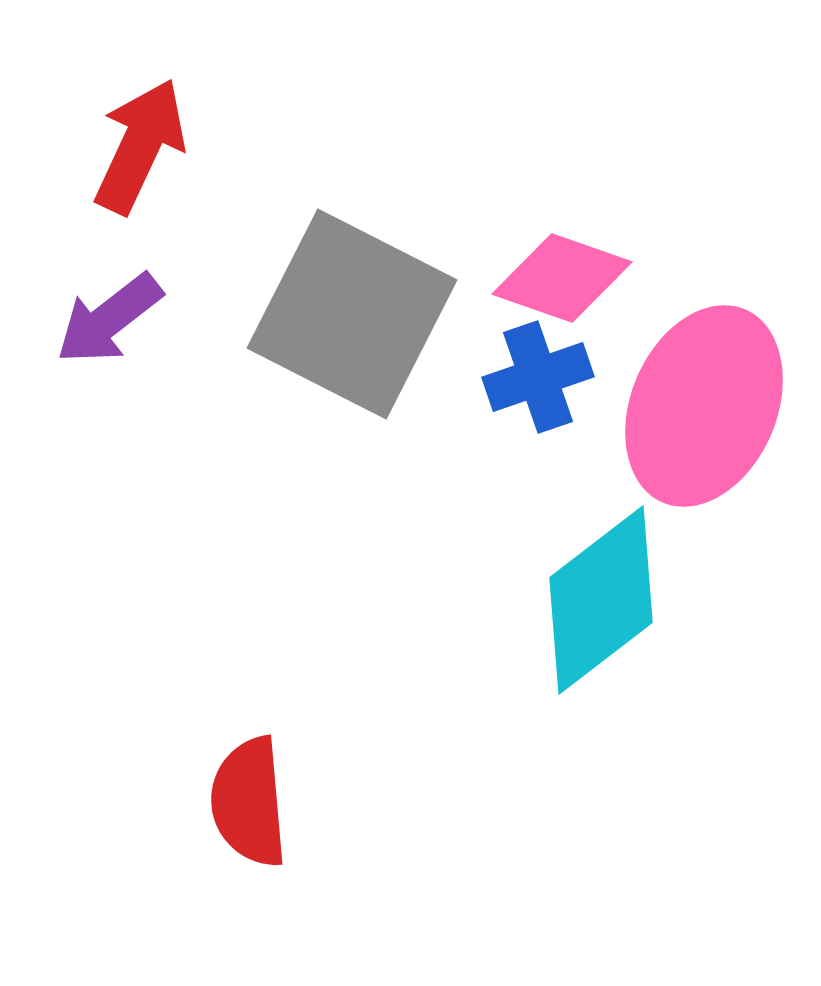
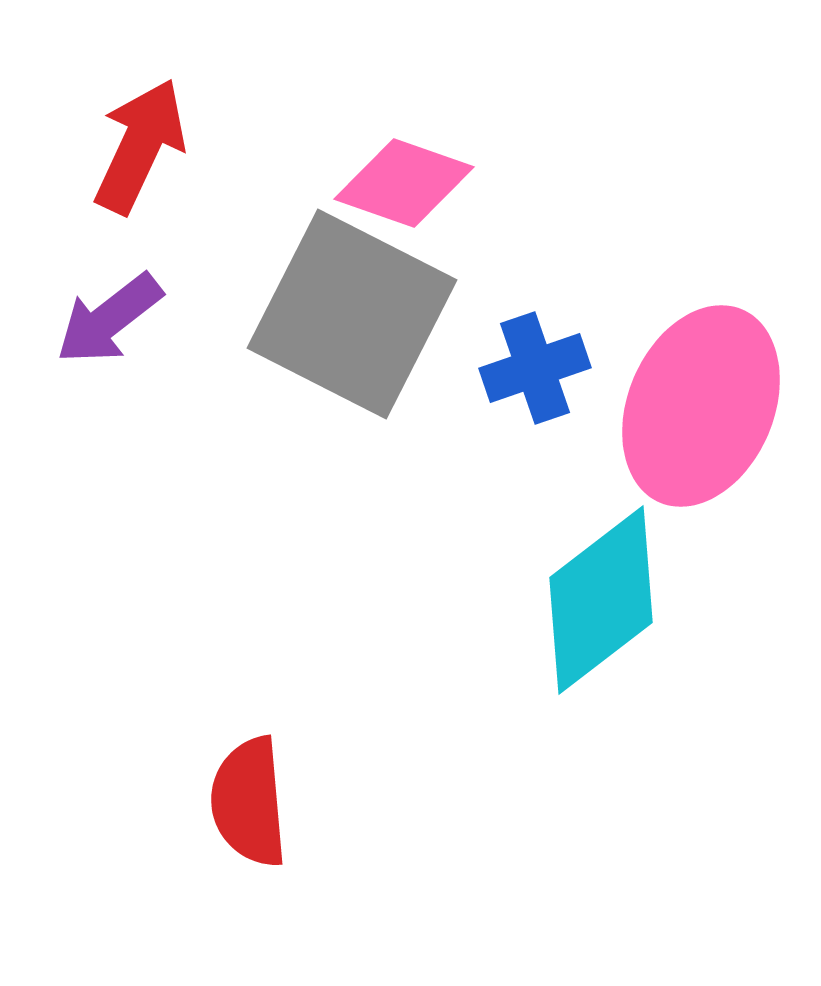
pink diamond: moved 158 px left, 95 px up
blue cross: moved 3 px left, 9 px up
pink ellipse: moved 3 px left
